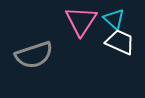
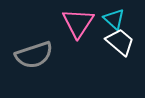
pink triangle: moved 3 px left, 2 px down
white trapezoid: rotated 16 degrees clockwise
